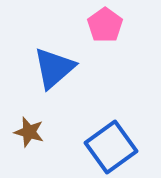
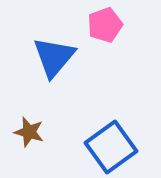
pink pentagon: rotated 16 degrees clockwise
blue triangle: moved 11 px up; rotated 9 degrees counterclockwise
